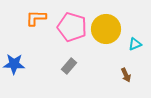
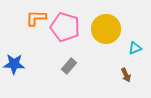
pink pentagon: moved 7 px left
cyan triangle: moved 4 px down
